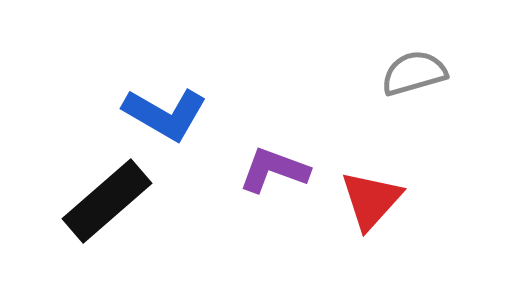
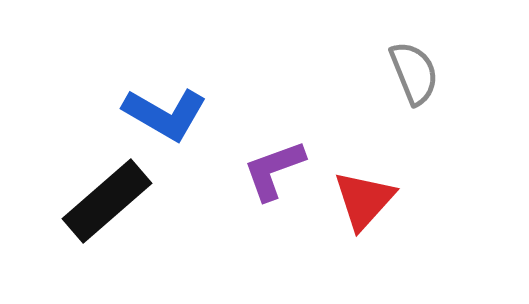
gray semicircle: rotated 84 degrees clockwise
purple L-shape: rotated 40 degrees counterclockwise
red triangle: moved 7 px left
